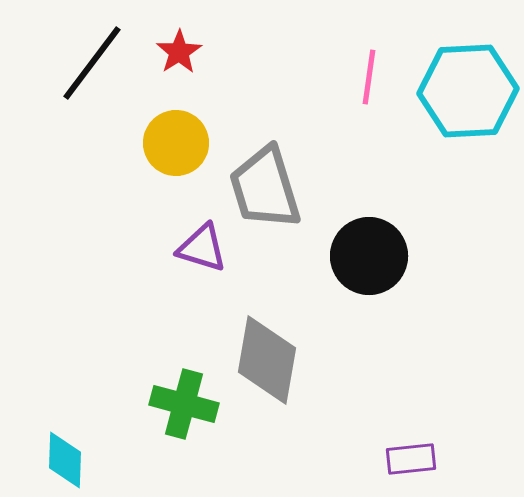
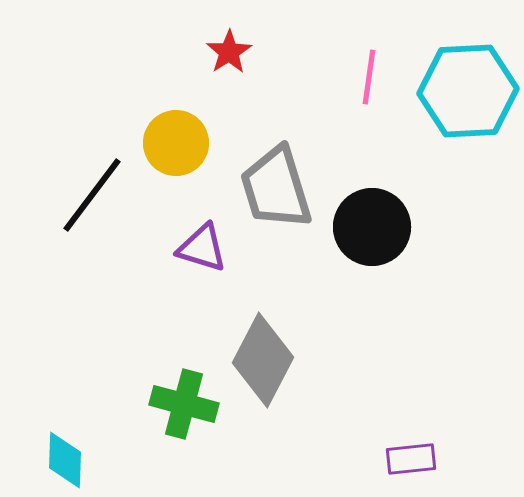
red star: moved 50 px right
black line: moved 132 px down
gray trapezoid: moved 11 px right
black circle: moved 3 px right, 29 px up
gray diamond: moved 4 px left; rotated 18 degrees clockwise
